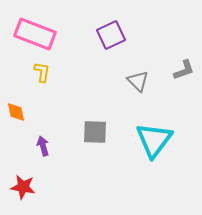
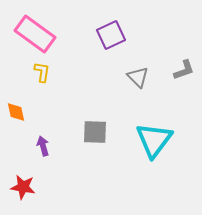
pink rectangle: rotated 15 degrees clockwise
gray triangle: moved 4 px up
